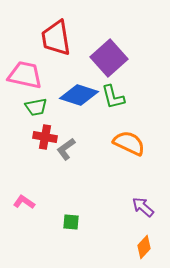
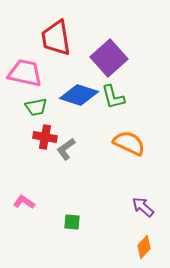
pink trapezoid: moved 2 px up
green square: moved 1 px right
